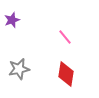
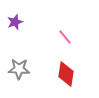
purple star: moved 3 px right, 2 px down
gray star: rotated 15 degrees clockwise
